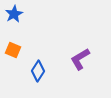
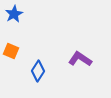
orange square: moved 2 px left, 1 px down
purple L-shape: rotated 65 degrees clockwise
